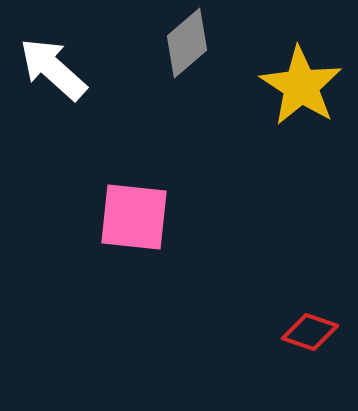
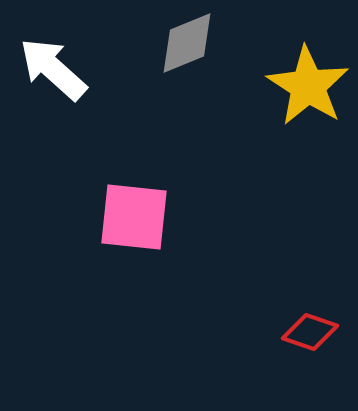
gray diamond: rotated 18 degrees clockwise
yellow star: moved 7 px right
